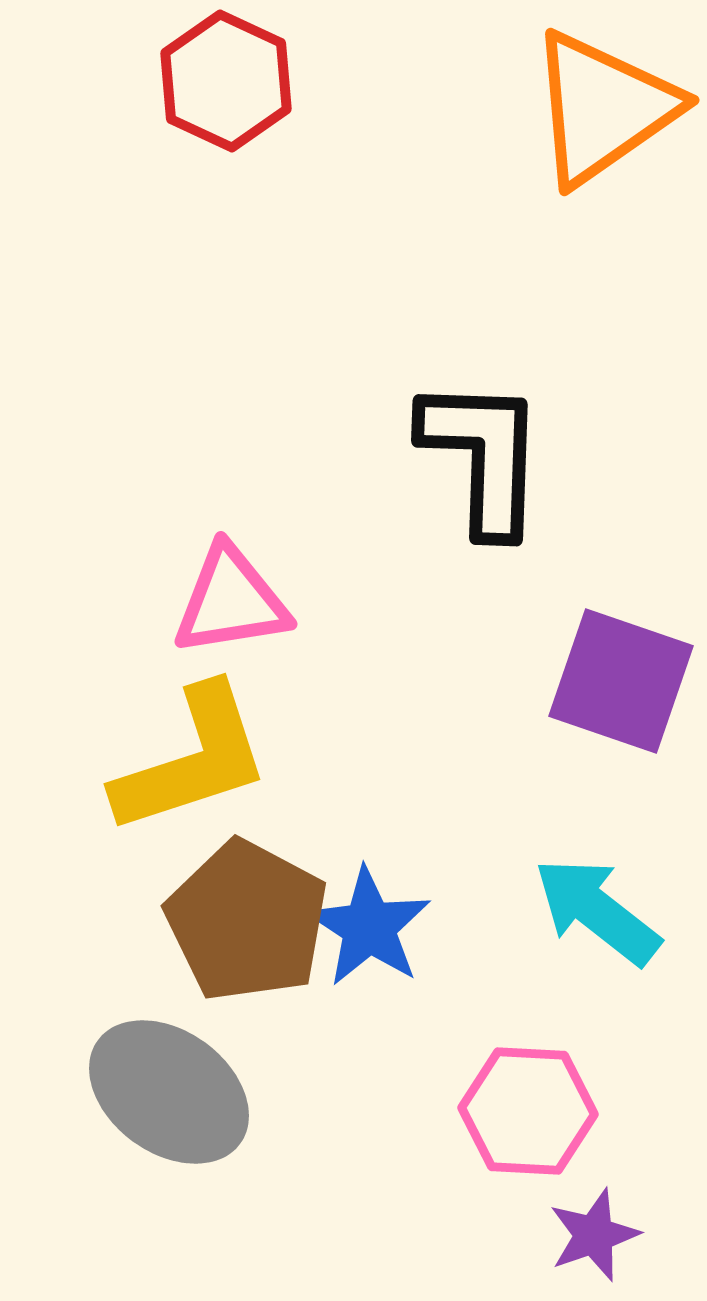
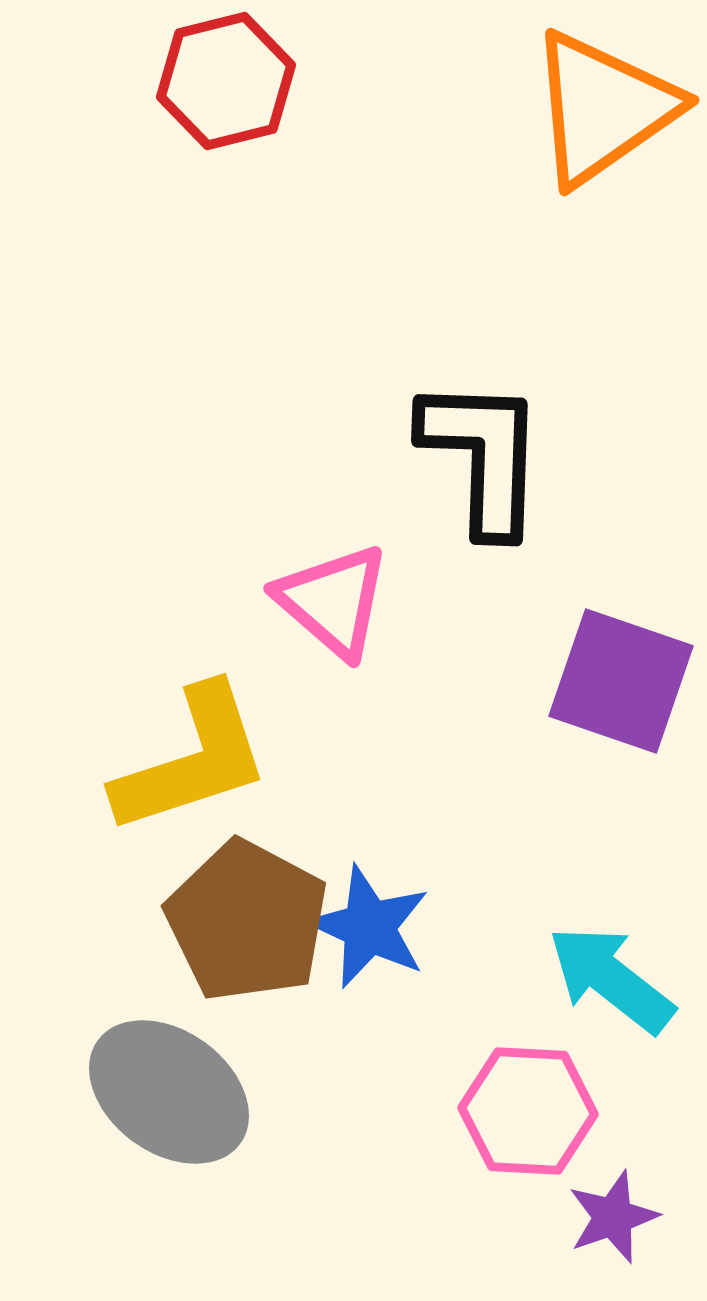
red hexagon: rotated 21 degrees clockwise
pink triangle: moved 102 px right; rotated 50 degrees clockwise
cyan arrow: moved 14 px right, 68 px down
blue star: rotated 8 degrees counterclockwise
purple star: moved 19 px right, 18 px up
